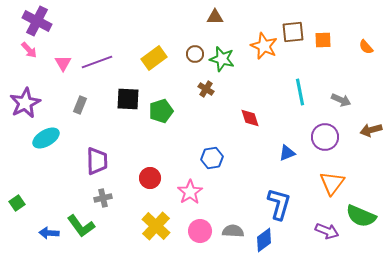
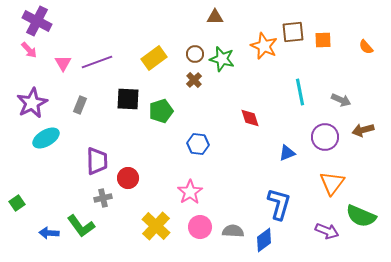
brown cross: moved 12 px left, 9 px up; rotated 14 degrees clockwise
purple star: moved 7 px right
brown arrow: moved 8 px left
blue hexagon: moved 14 px left, 14 px up; rotated 15 degrees clockwise
red circle: moved 22 px left
pink circle: moved 4 px up
